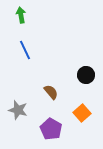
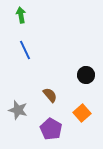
brown semicircle: moved 1 px left, 3 px down
